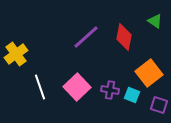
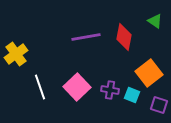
purple line: rotated 32 degrees clockwise
